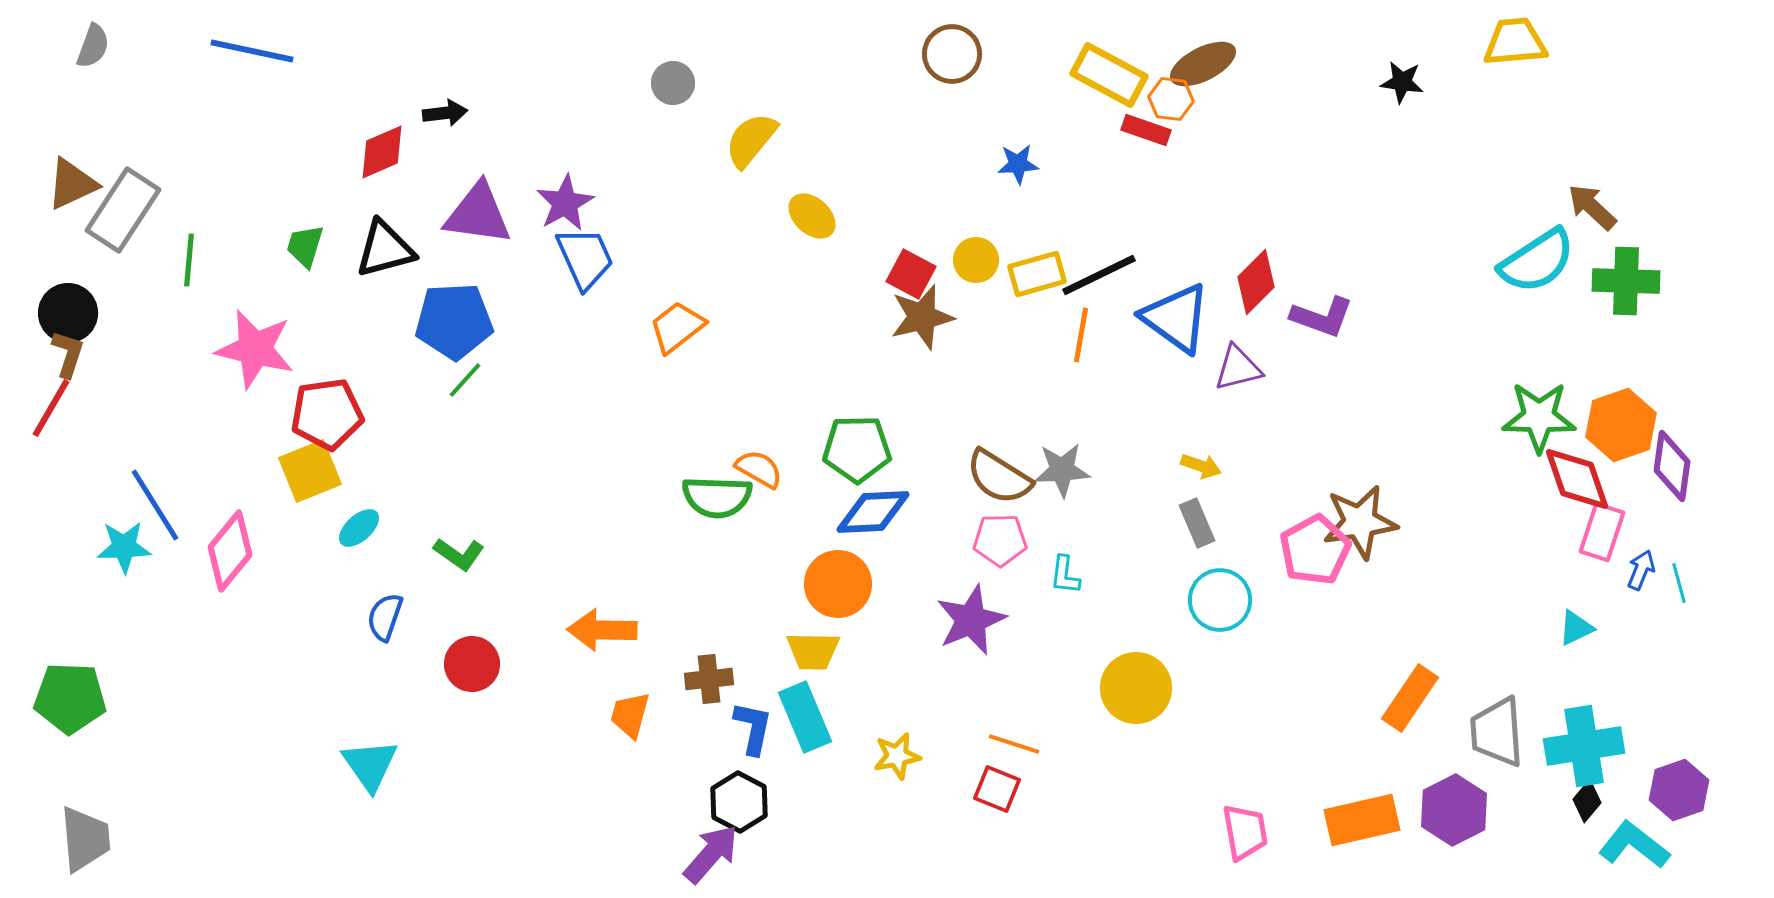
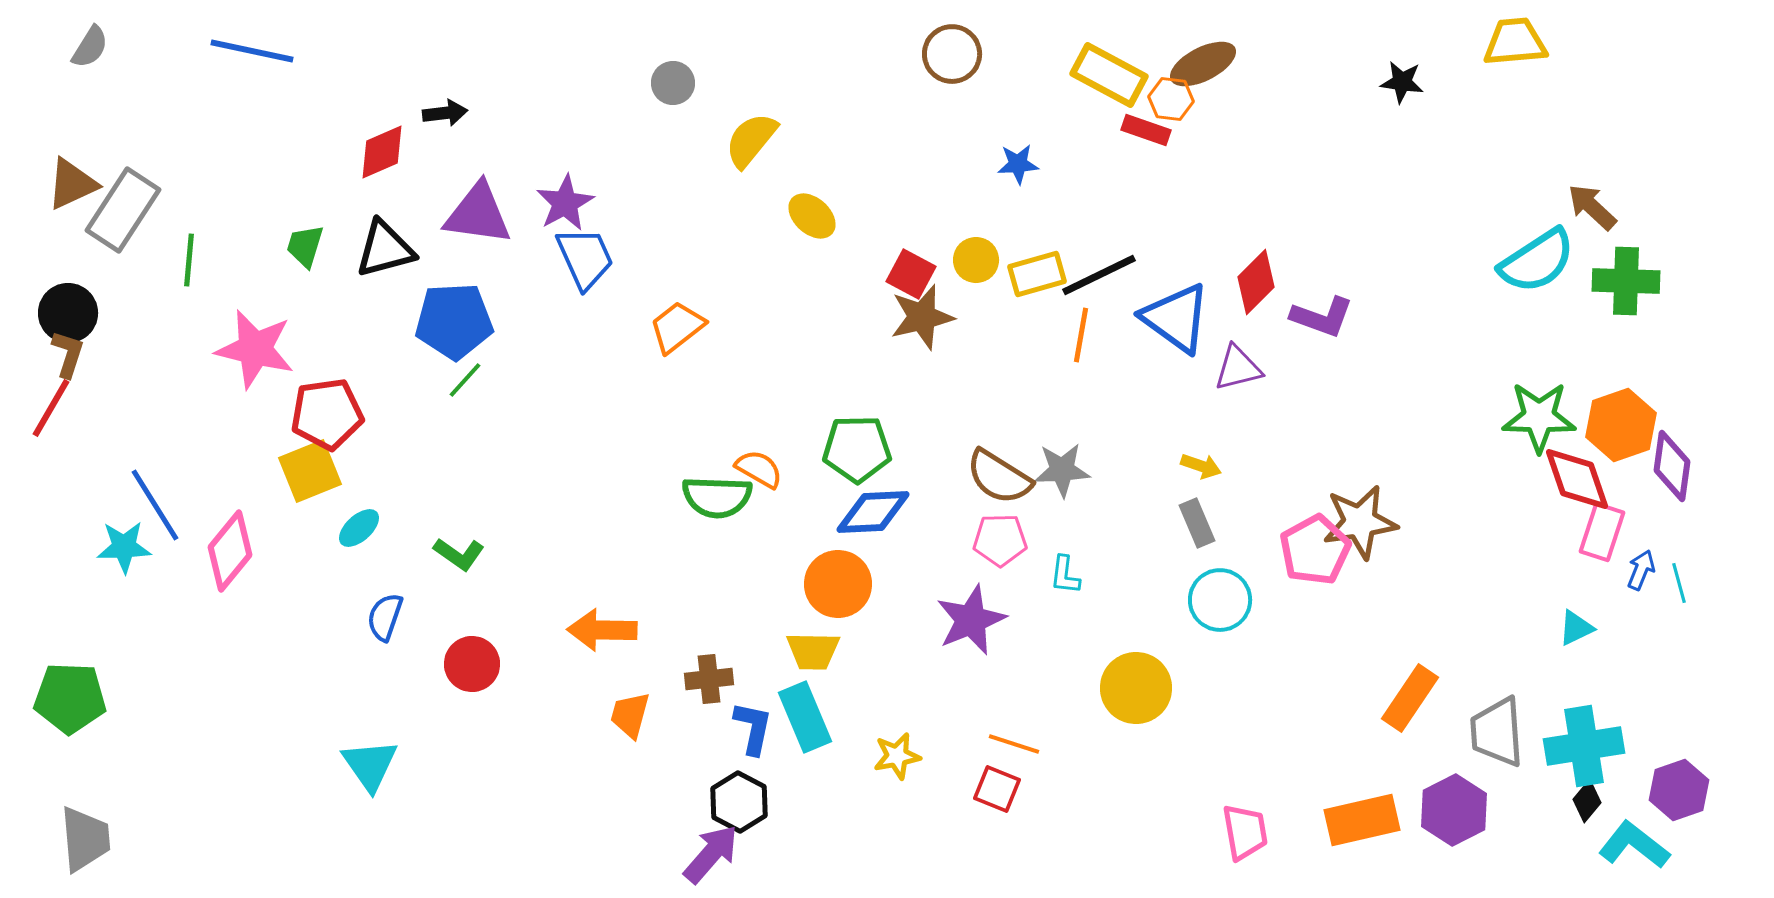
gray semicircle at (93, 46): moved 3 px left, 1 px down; rotated 12 degrees clockwise
